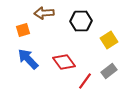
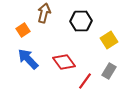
brown arrow: rotated 108 degrees clockwise
orange square: rotated 16 degrees counterclockwise
gray rectangle: rotated 21 degrees counterclockwise
